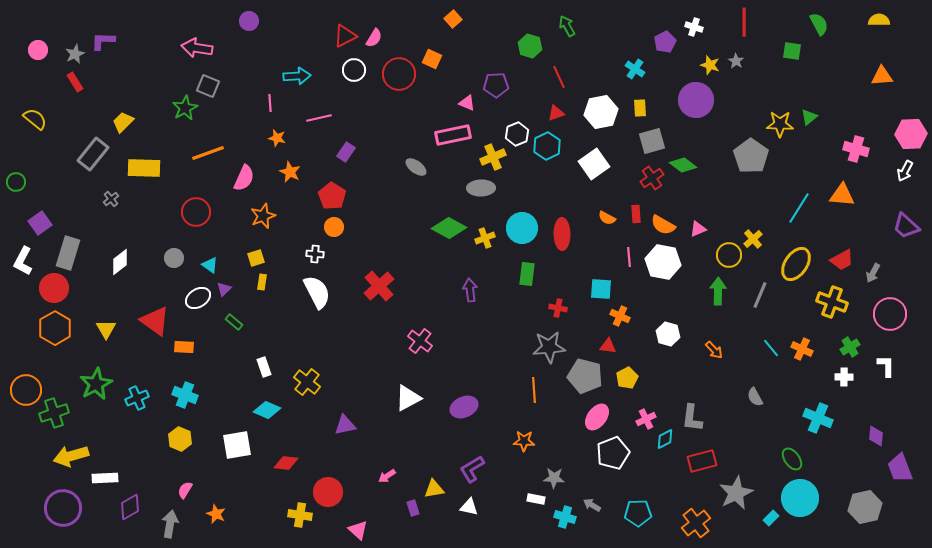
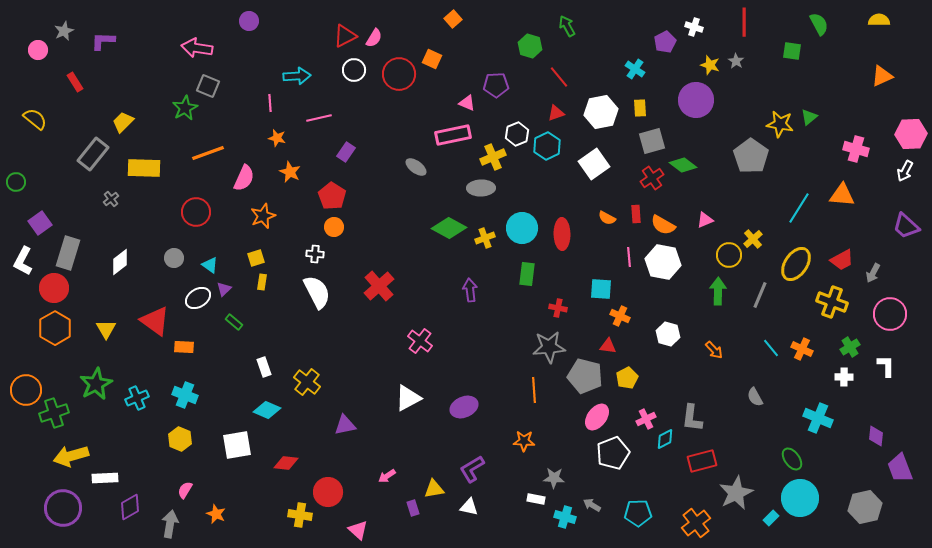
gray star at (75, 54): moved 11 px left, 23 px up
orange triangle at (882, 76): rotated 20 degrees counterclockwise
red line at (559, 77): rotated 15 degrees counterclockwise
yellow star at (780, 124): rotated 8 degrees clockwise
pink triangle at (698, 229): moved 7 px right, 9 px up
